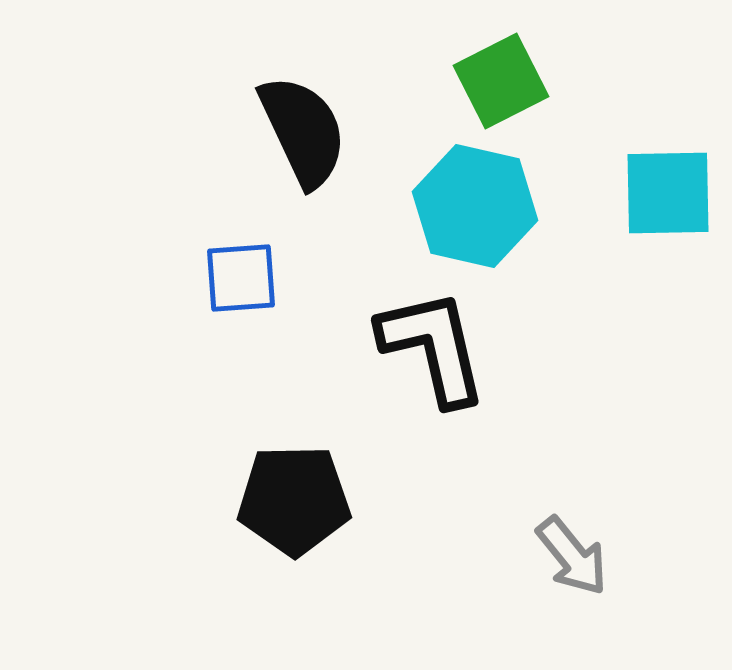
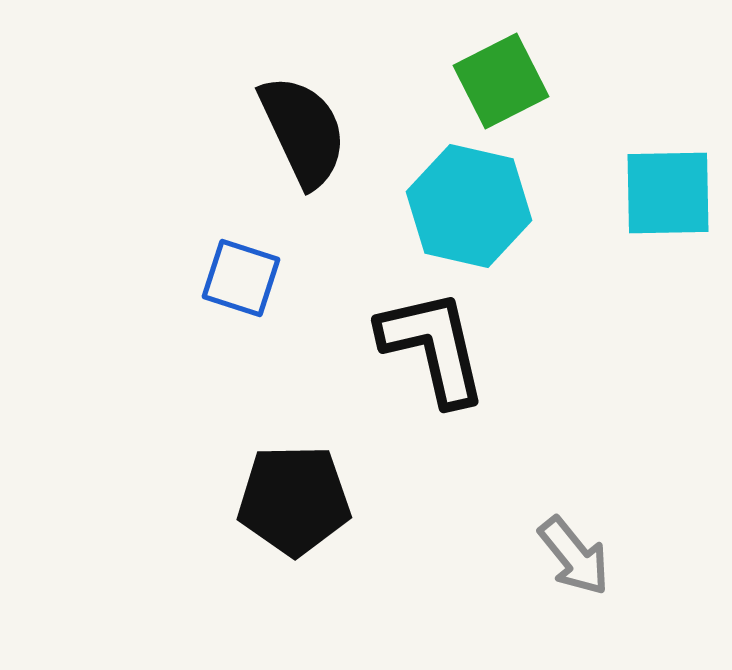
cyan hexagon: moved 6 px left
blue square: rotated 22 degrees clockwise
gray arrow: moved 2 px right
